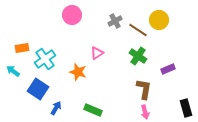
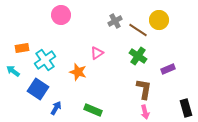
pink circle: moved 11 px left
cyan cross: moved 1 px down
